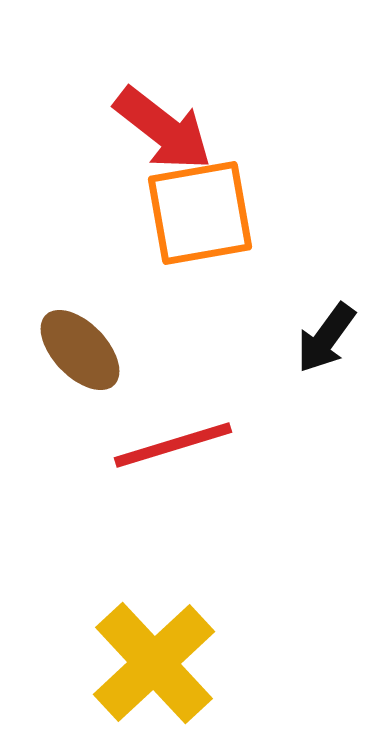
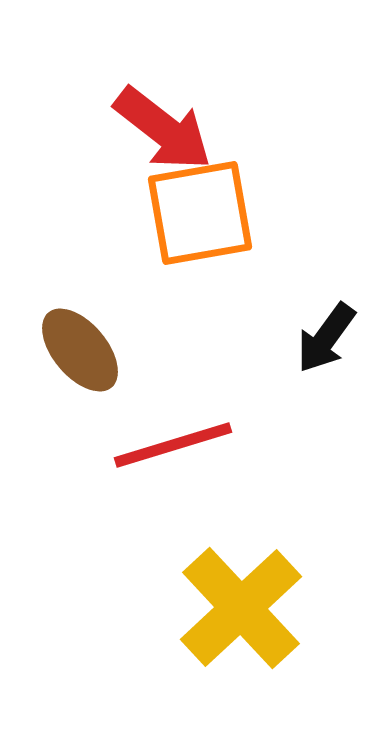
brown ellipse: rotated 4 degrees clockwise
yellow cross: moved 87 px right, 55 px up
